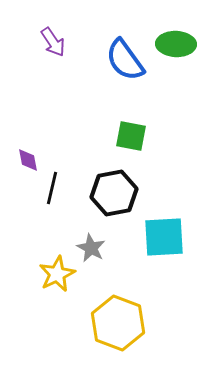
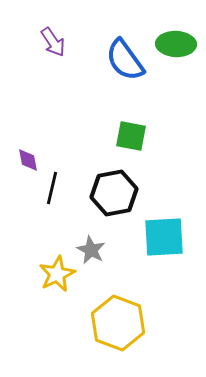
gray star: moved 2 px down
